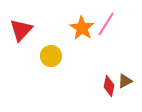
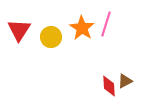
pink line: rotated 15 degrees counterclockwise
red triangle: moved 2 px left; rotated 10 degrees counterclockwise
yellow circle: moved 19 px up
red diamond: rotated 15 degrees counterclockwise
